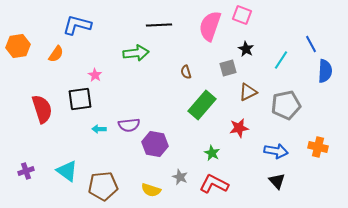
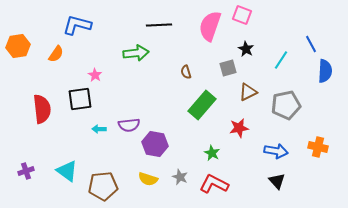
red semicircle: rotated 12 degrees clockwise
yellow semicircle: moved 3 px left, 11 px up
